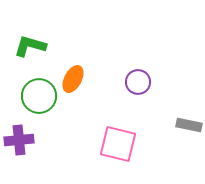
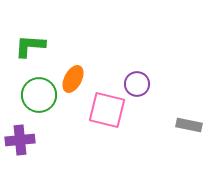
green L-shape: rotated 12 degrees counterclockwise
purple circle: moved 1 px left, 2 px down
green circle: moved 1 px up
purple cross: moved 1 px right
pink square: moved 11 px left, 34 px up
